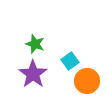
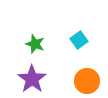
cyan square: moved 9 px right, 21 px up
purple star: moved 1 px left, 5 px down
